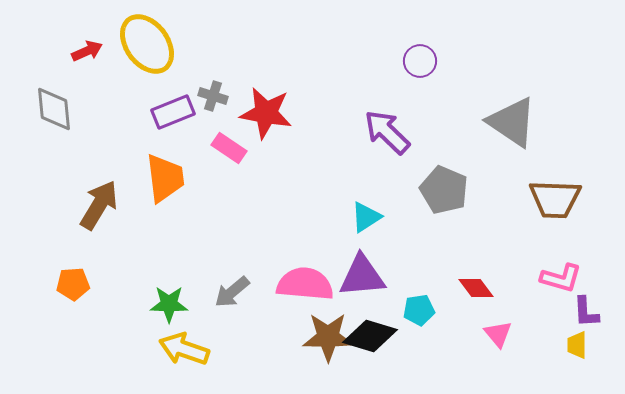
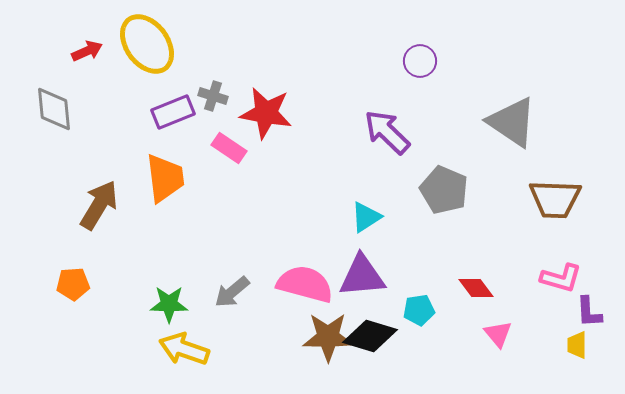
pink semicircle: rotated 10 degrees clockwise
purple L-shape: moved 3 px right
